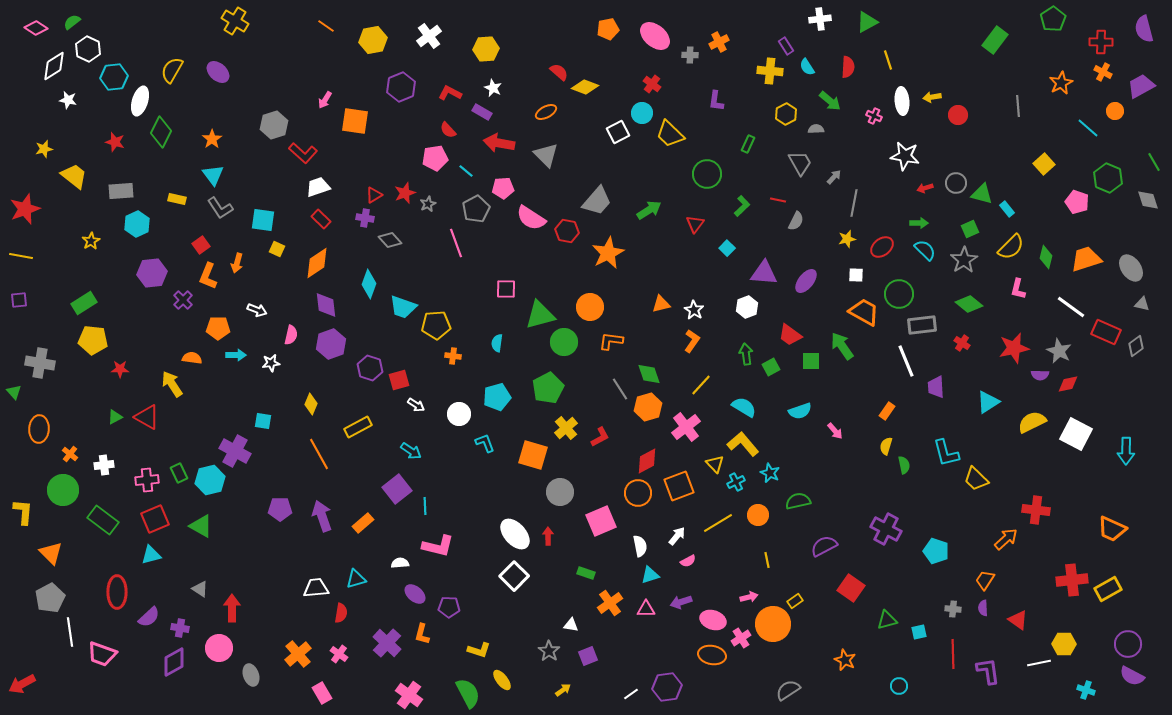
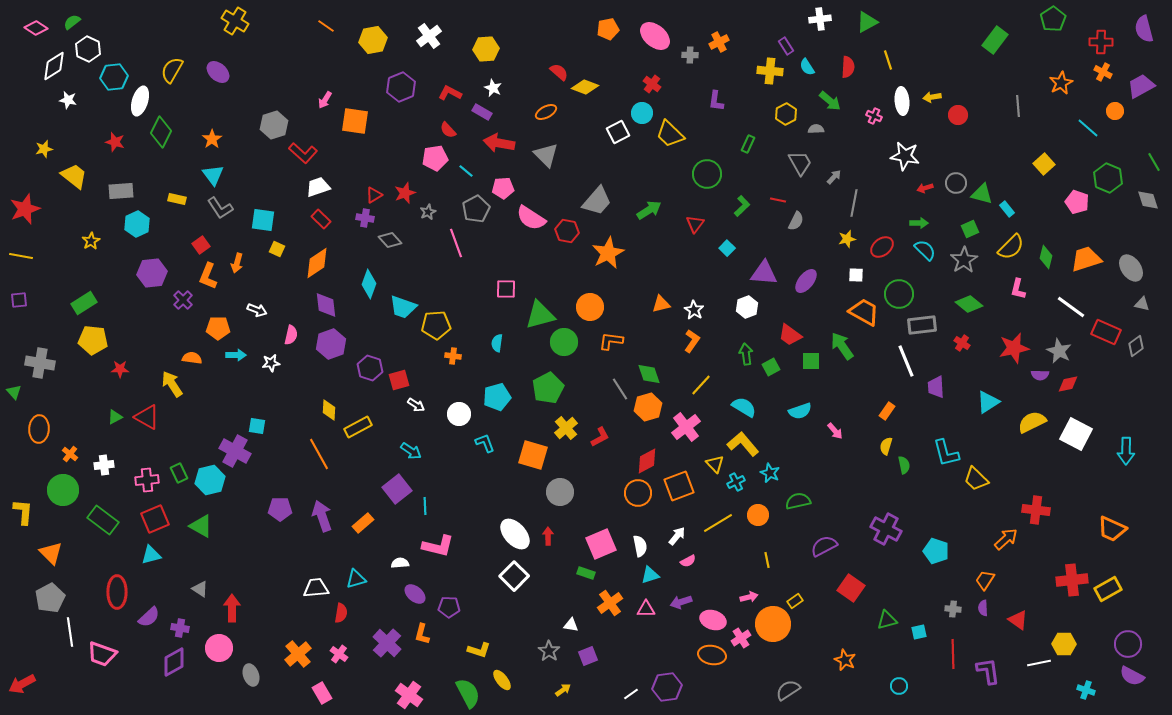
gray star at (428, 204): moved 8 px down
yellow diamond at (311, 404): moved 18 px right, 6 px down; rotated 20 degrees counterclockwise
cyan square at (263, 421): moved 6 px left, 5 px down
pink square at (601, 521): moved 23 px down
